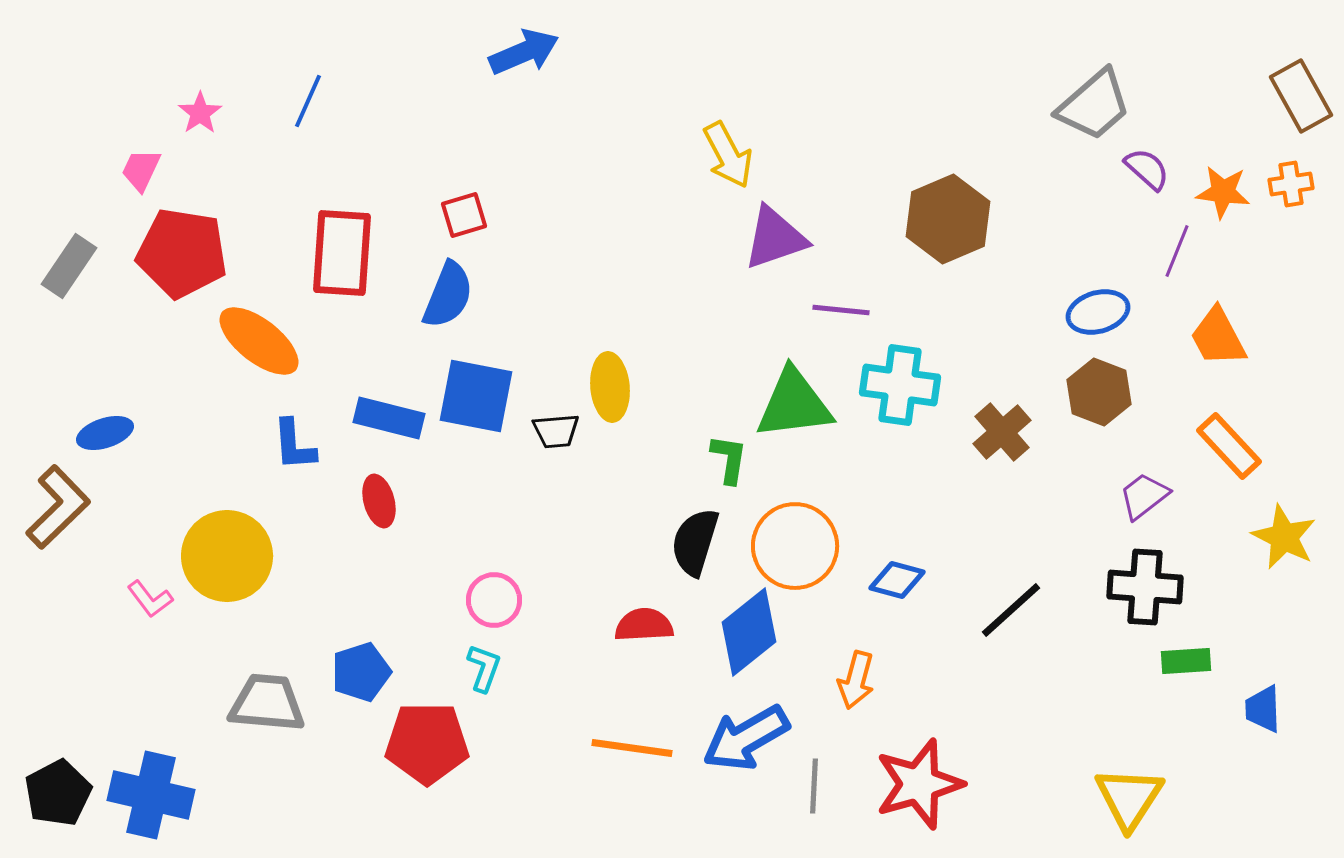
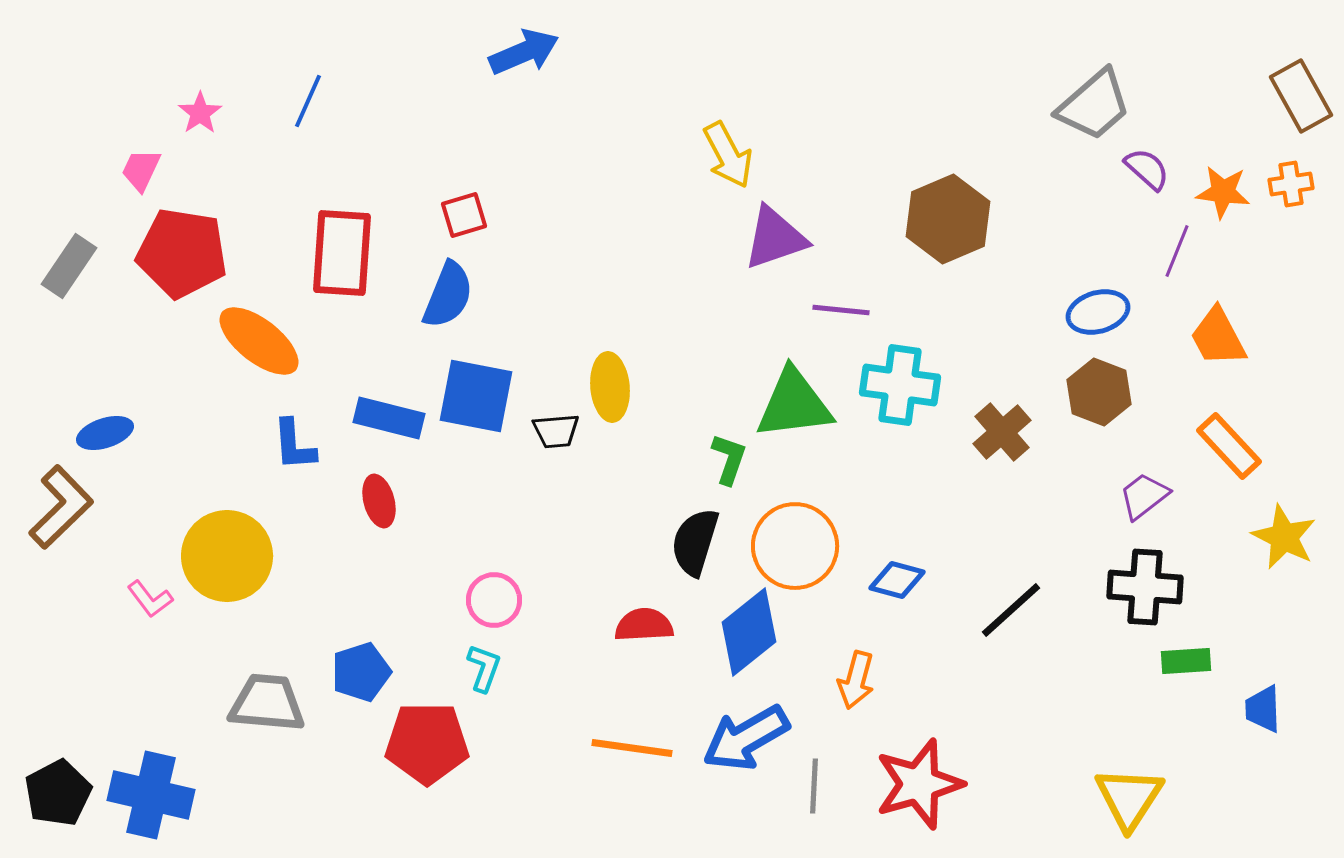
green L-shape at (729, 459): rotated 10 degrees clockwise
brown L-shape at (58, 507): moved 3 px right
